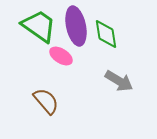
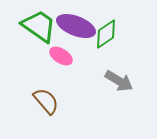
purple ellipse: rotated 57 degrees counterclockwise
green diamond: rotated 64 degrees clockwise
